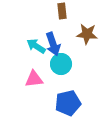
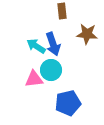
cyan circle: moved 10 px left, 6 px down
